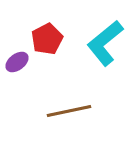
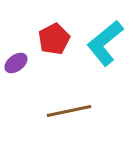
red pentagon: moved 7 px right
purple ellipse: moved 1 px left, 1 px down
